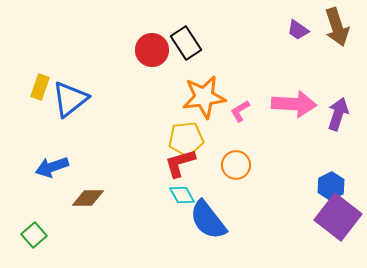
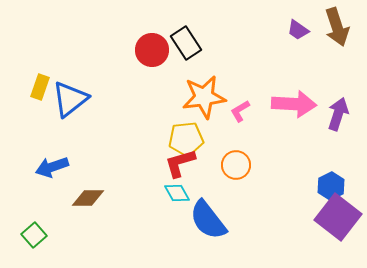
cyan diamond: moved 5 px left, 2 px up
